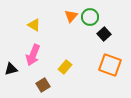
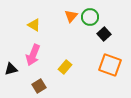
brown square: moved 4 px left, 1 px down
